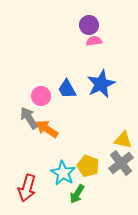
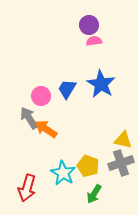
blue star: rotated 16 degrees counterclockwise
blue trapezoid: rotated 60 degrees clockwise
orange arrow: moved 1 px left
gray cross: rotated 20 degrees clockwise
green arrow: moved 17 px right
